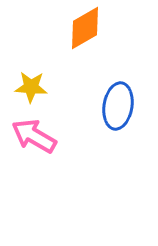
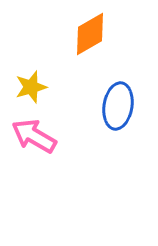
orange diamond: moved 5 px right, 6 px down
yellow star: rotated 20 degrees counterclockwise
